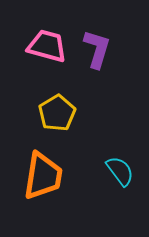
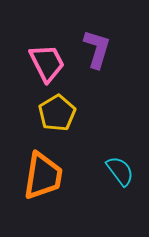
pink trapezoid: moved 17 px down; rotated 48 degrees clockwise
